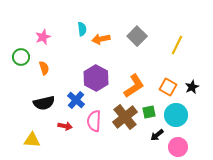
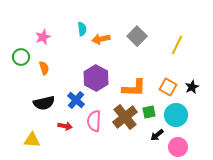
orange L-shape: moved 2 px down; rotated 35 degrees clockwise
